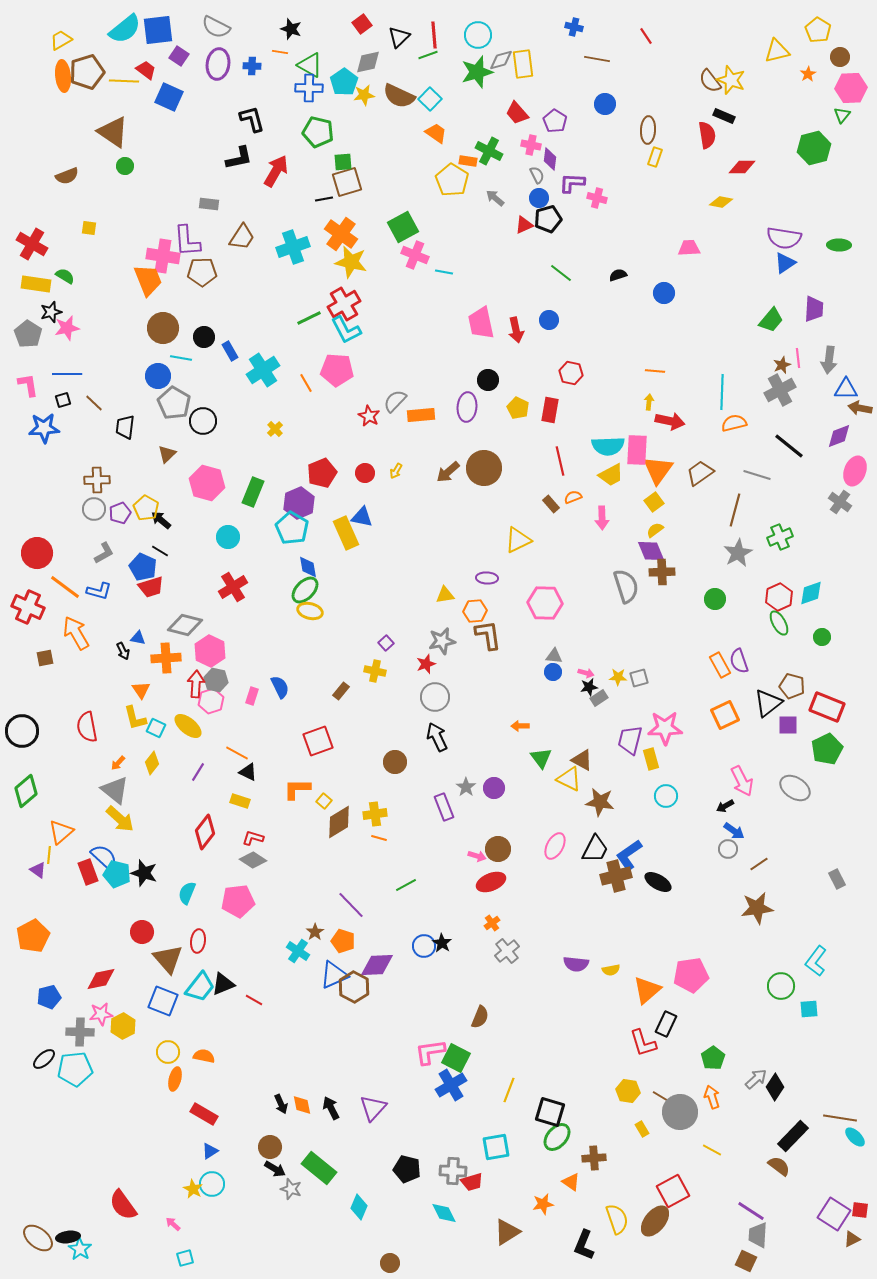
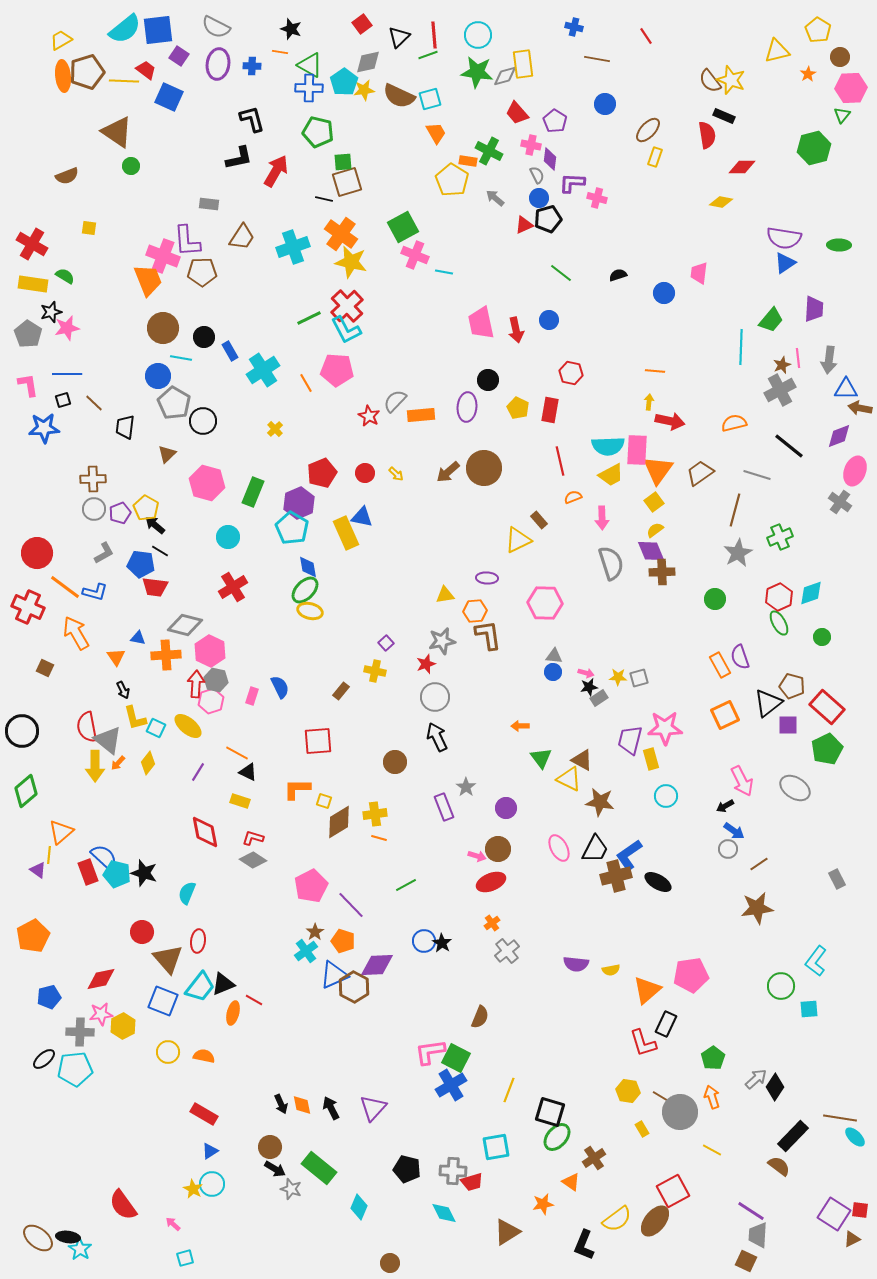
gray diamond at (501, 60): moved 4 px right, 16 px down
green star at (477, 72): rotated 24 degrees clockwise
yellow star at (364, 95): moved 5 px up
cyan square at (430, 99): rotated 30 degrees clockwise
brown ellipse at (648, 130): rotated 40 degrees clockwise
brown triangle at (113, 132): moved 4 px right
orange trapezoid at (436, 133): rotated 25 degrees clockwise
green circle at (125, 166): moved 6 px right
black line at (324, 199): rotated 24 degrees clockwise
pink trapezoid at (689, 248): moved 10 px right, 25 px down; rotated 80 degrees counterclockwise
pink cross at (163, 256): rotated 12 degrees clockwise
yellow rectangle at (36, 284): moved 3 px left
red cross at (344, 304): moved 3 px right, 2 px down; rotated 12 degrees counterclockwise
cyan line at (722, 392): moved 19 px right, 45 px up
yellow arrow at (396, 471): moved 3 px down; rotated 77 degrees counterclockwise
brown cross at (97, 480): moved 4 px left, 1 px up
brown rectangle at (551, 504): moved 12 px left, 16 px down
black arrow at (161, 520): moved 6 px left, 5 px down
blue pentagon at (143, 567): moved 2 px left, 3 px up; rotated 16 degrees counterclockwise
gray semicircle at (626, 586): moved 15 px left, 23 px up
red trapezoid at (151, 587): moved 4 px right; rotated 24 degrees clockwise
blue L-shape at (99, 591): moved 4 px left, 1 px down
black arrow at (123, 651): moved 39 px down
brown square at (45, 658): moved 10 px down; rotated 36 degrees clockwise
orange cross at (166, 658): moved 3 px up
purple semicircle at (739, 661): moved 1 px right, 4 px up
orange triangle at (141, 690): moved 25 px left, 33 px up
red rectangle at (827, 707): rotated 20 degrees clockwise
red square at (318, 741): rotated 16 degrees clockwise
yellow diamond at (152, 763): moved 4 px left
purple circle at (494, 788): moved 12 px right, 20 px down
gray triangle at (115, 790): moved 7 px left, 50 px up
yellow square at (324, 801): rotated 21 degrees counterclockwise
yellow arrow at (120, 819): moved 25 px left, 53 px up; rotated 48 degrees clockwise
red diamond at (205, 832): rotated 48 degrees counterclockwise
pink ellipse at (555, 846): moved 4 px right, 2 px down; rotated 56 degrees counterclockwise
pink pentagon at (238, 901): moved 73 px right, 15 px up; rotated 20 degrees counterclockwise
blue circle at (424, 946): moved 5 px up
cyan cross at (298, 951): moved 8 px right; rotated 20 degrees clockwise
orange ellipse at (175, 1079): moved 58 px right, 66 px up
brown cross at (594, 1158): rotated 30 degrees counterclockwise
yellow semicircle at (617, 1219): rotated 72 degrees clockwise
black ellipse at (68, 1237): rotated 15 degrees clockwise
